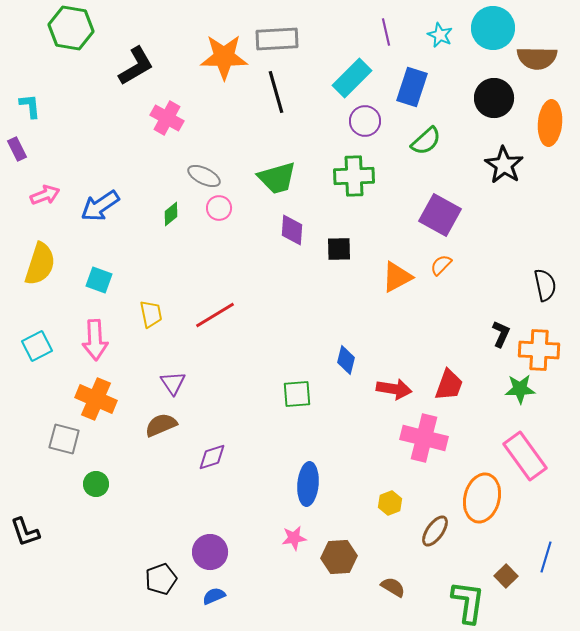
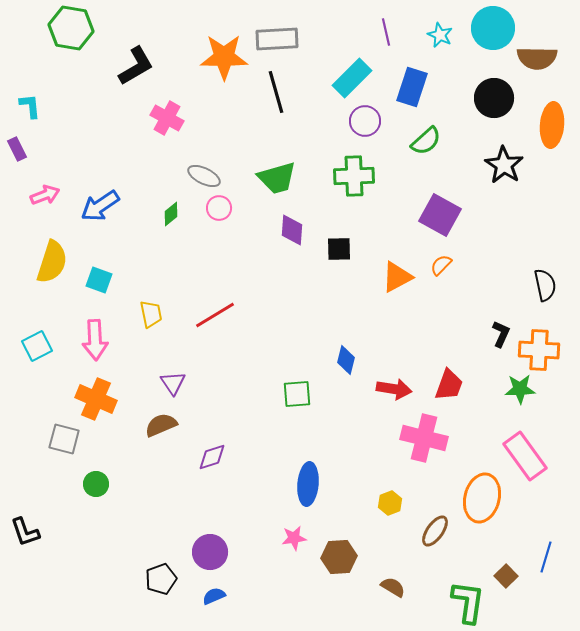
orange ellipse at (550, 123): moved 2 px right, 2 px down
yellow semicircle at (40, 264): moved 12 px right, 2 px up
